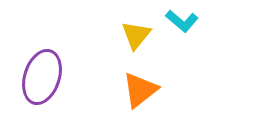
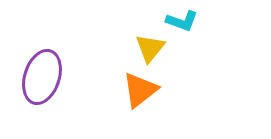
cyan L-shape: rotated 20 degrees counterclockwise
yellow triangle: moved 14 px right, 13 px down
